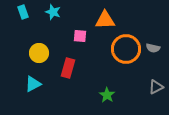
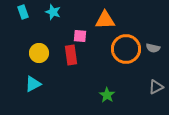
red rectangle: moved 3 px right, 13 px up; rotated 24 degrees counterclockwise
